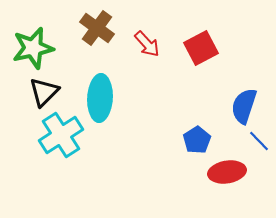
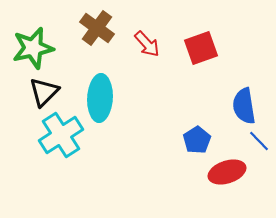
red square: rotated 8 degrees clockwise
blue semicircle: rotated 27 degrees counterclockwise
red ellipse: rotated 9 degrees counterclockwise
